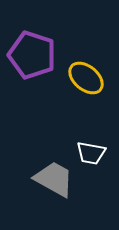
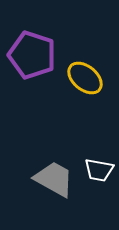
yellow ellipse: moved 1 px left
white trapezoid: moved 8 px right, 17 px down
